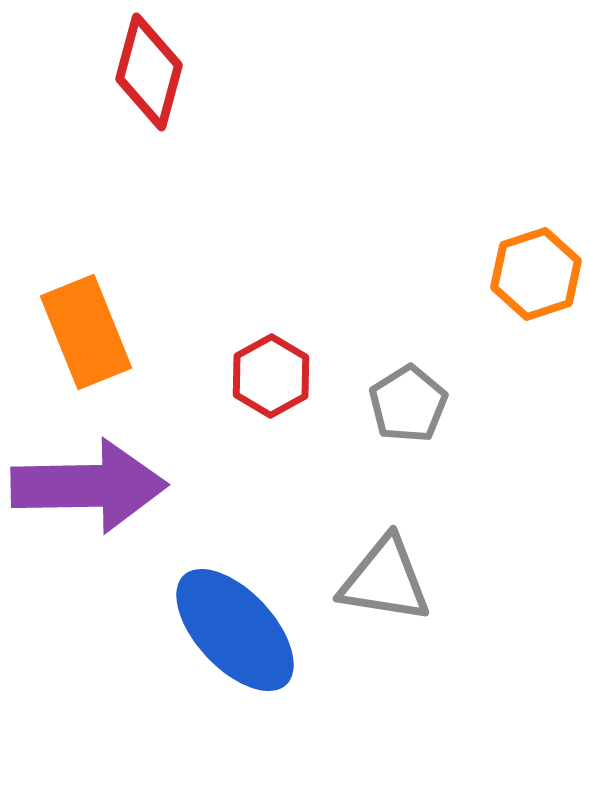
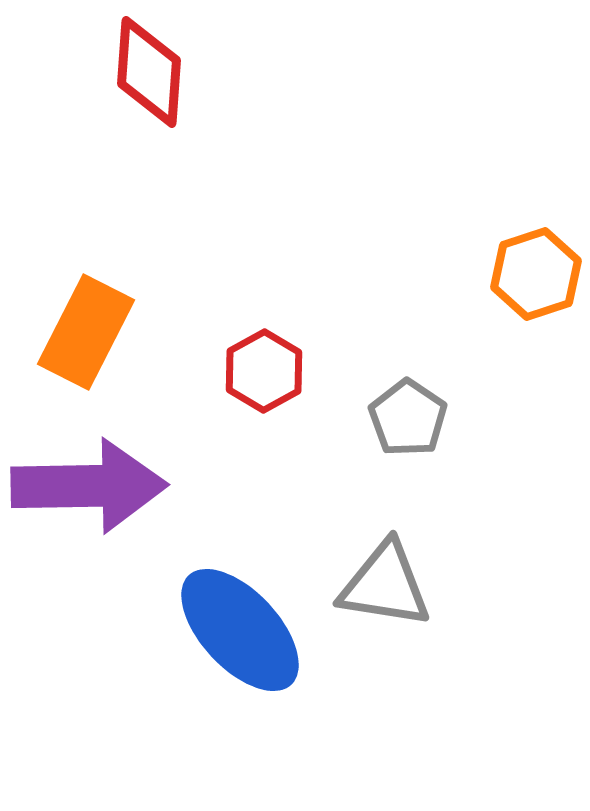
red diamond: rotated 11 degrees counterclockwise
orange rectangle: rotated 49 degrees clockwise
red hexagon: moved 7 px left, 5 px up
gray pentagon: moved 14 px down; rotated 6 degrees counterclockwise
gray triangle: moved 5 px down
blue ellipse: moved 5 px right
